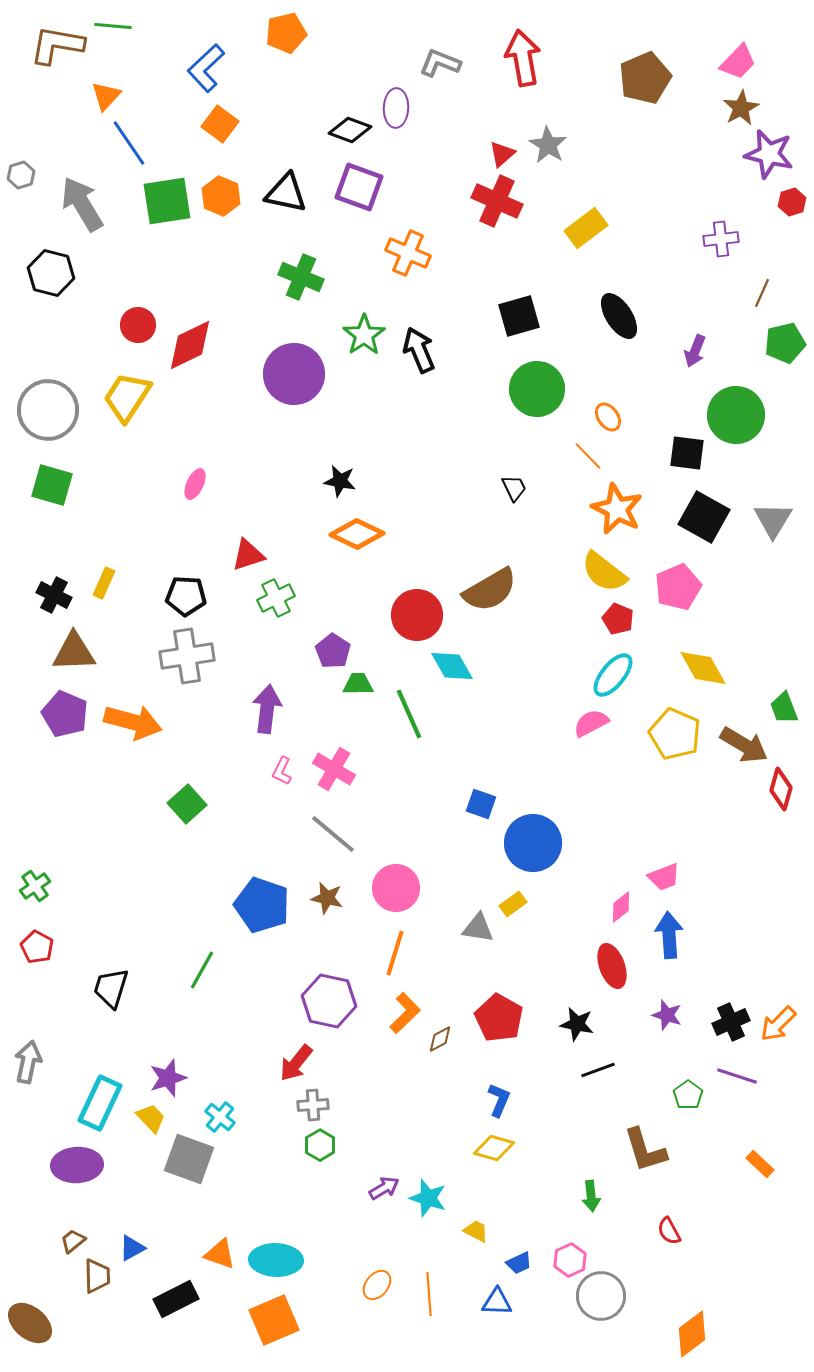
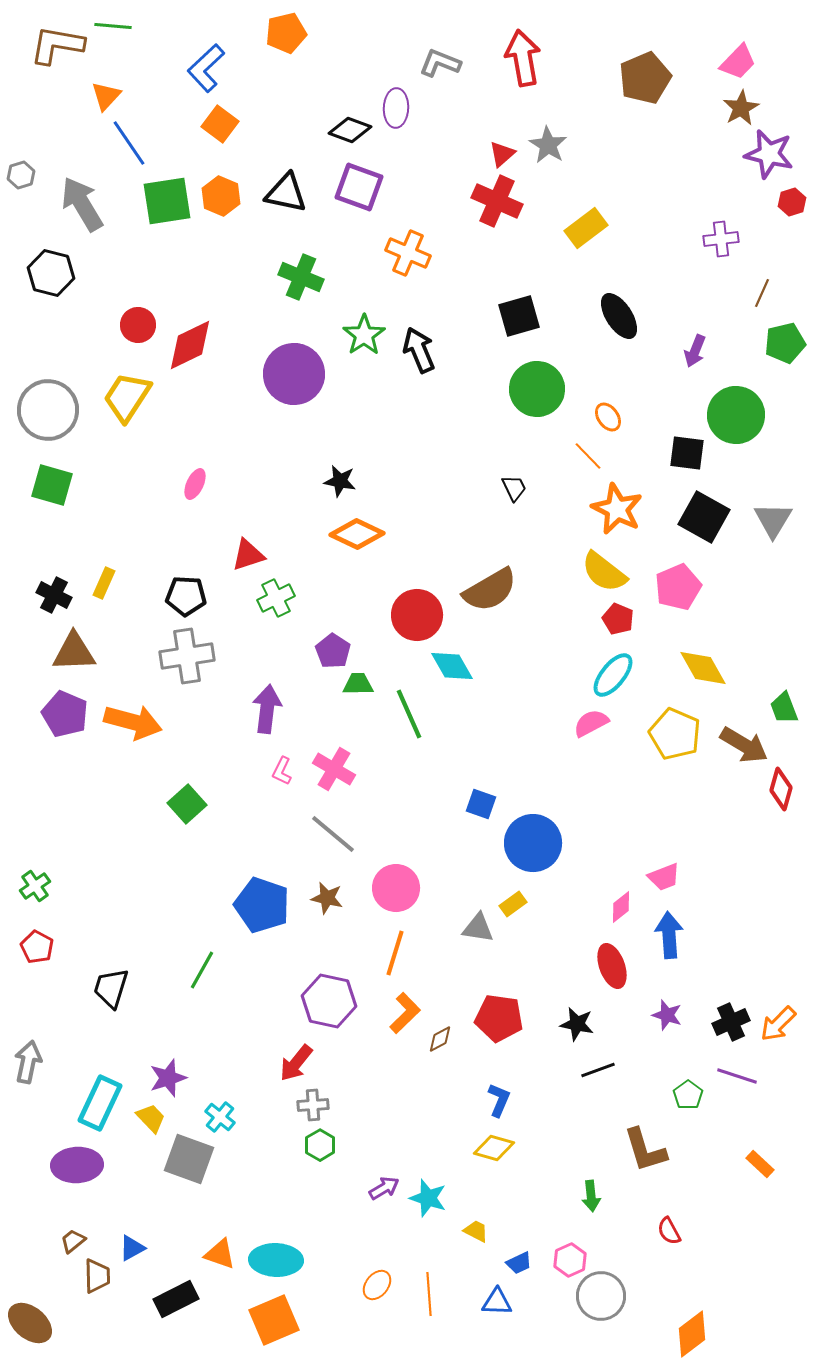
red pentagon at (499, 1018): rotated 21 degrees counterclockwise
